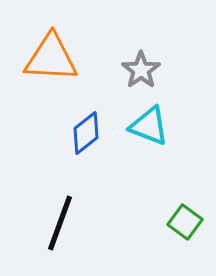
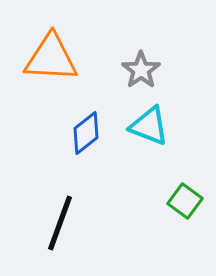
green square: moved 21 px up
